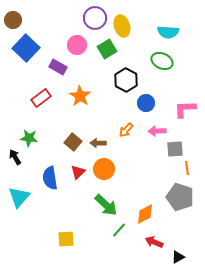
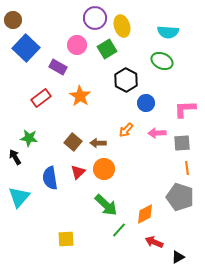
pink arrow: moved 2 px down
gray square: moved 7 px right, 6 px up
